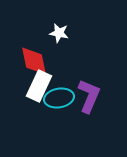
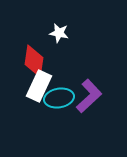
red diamond: rotated 20 degrees clockwise
purple L-shape: rotated 24 degrees clockwise
